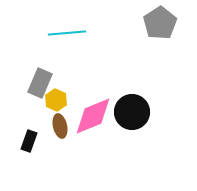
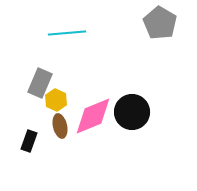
gray pentagon: rotated 8 degrees counterclockwise
